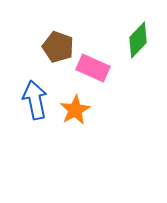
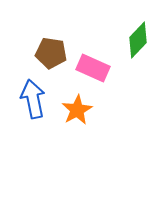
brown pentagon: moved 7 px left, 6 px down; rotated 12 degrees counterclockwise
blue arrow: moved 2 px left, 1 px up
orange star: moved 2 px right
